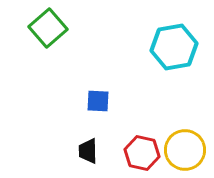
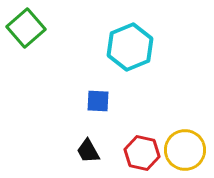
green square: moved 22 px left
cyan hexagon: moved 44 px left; rotated 12 degrees counterclockwise
black trapezoid: rotated 28 degrees counterclockwise
